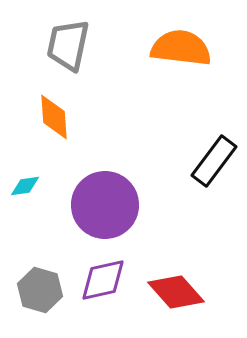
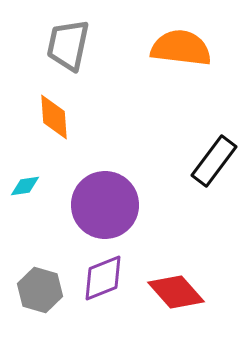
purple diamond: moved 2 px up; rotated 9 degrees counterclockwise
